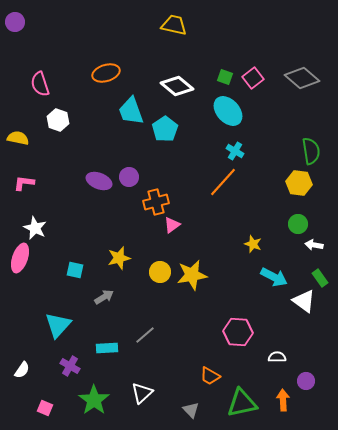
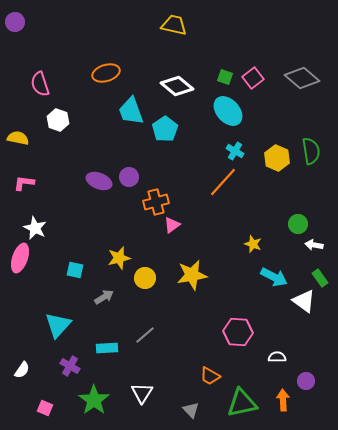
yellow hexagon at (299, 183): moved 22 px left, 25 px up; rotated 15 degrees clockwise
yellow circle at (160, 272): moved 15 px left, 6 px down
white triangle at (142, 393): rotated 15 degrees counterclockwise
